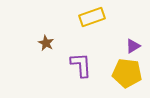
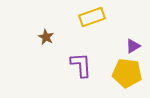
brown star: moved 6 px up
